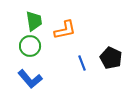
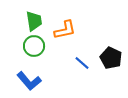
green circle: moved 4 px right
blue line: rotated 28 degrees counterclockwise
blue L-shape: moved 1 px left, 2 px down
